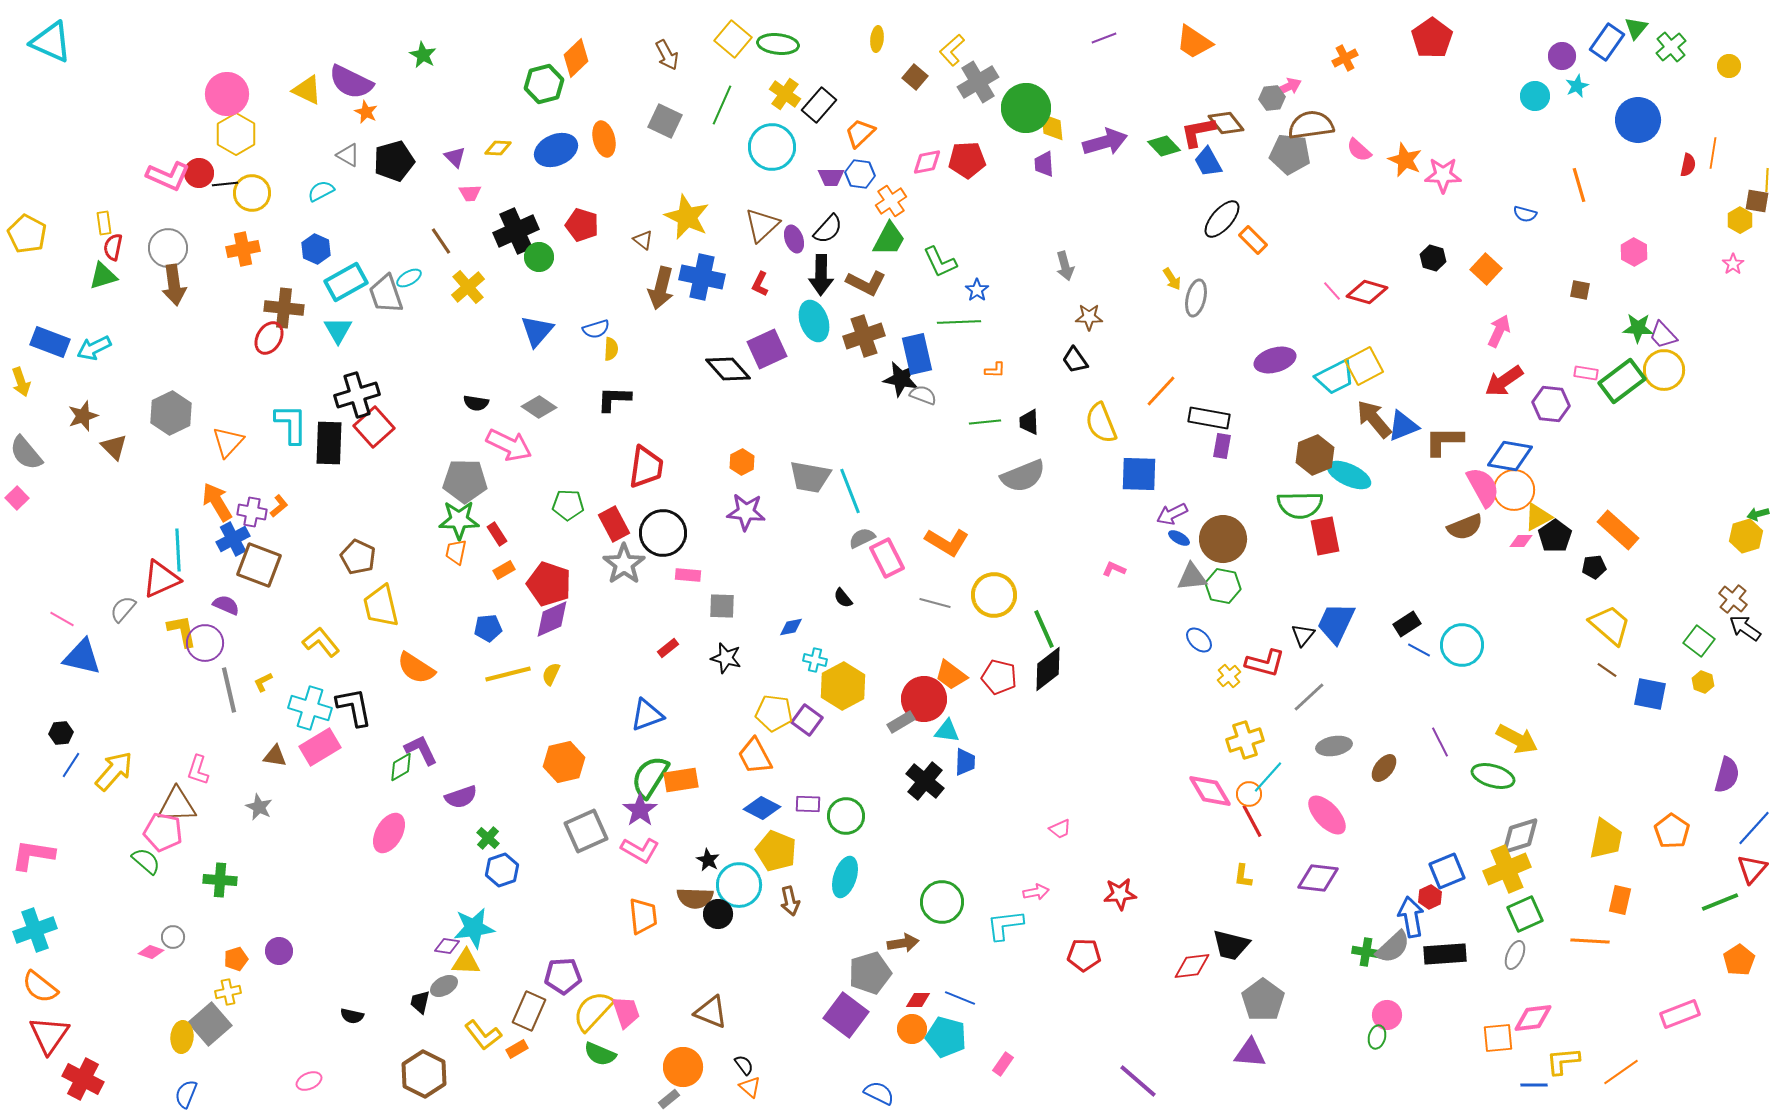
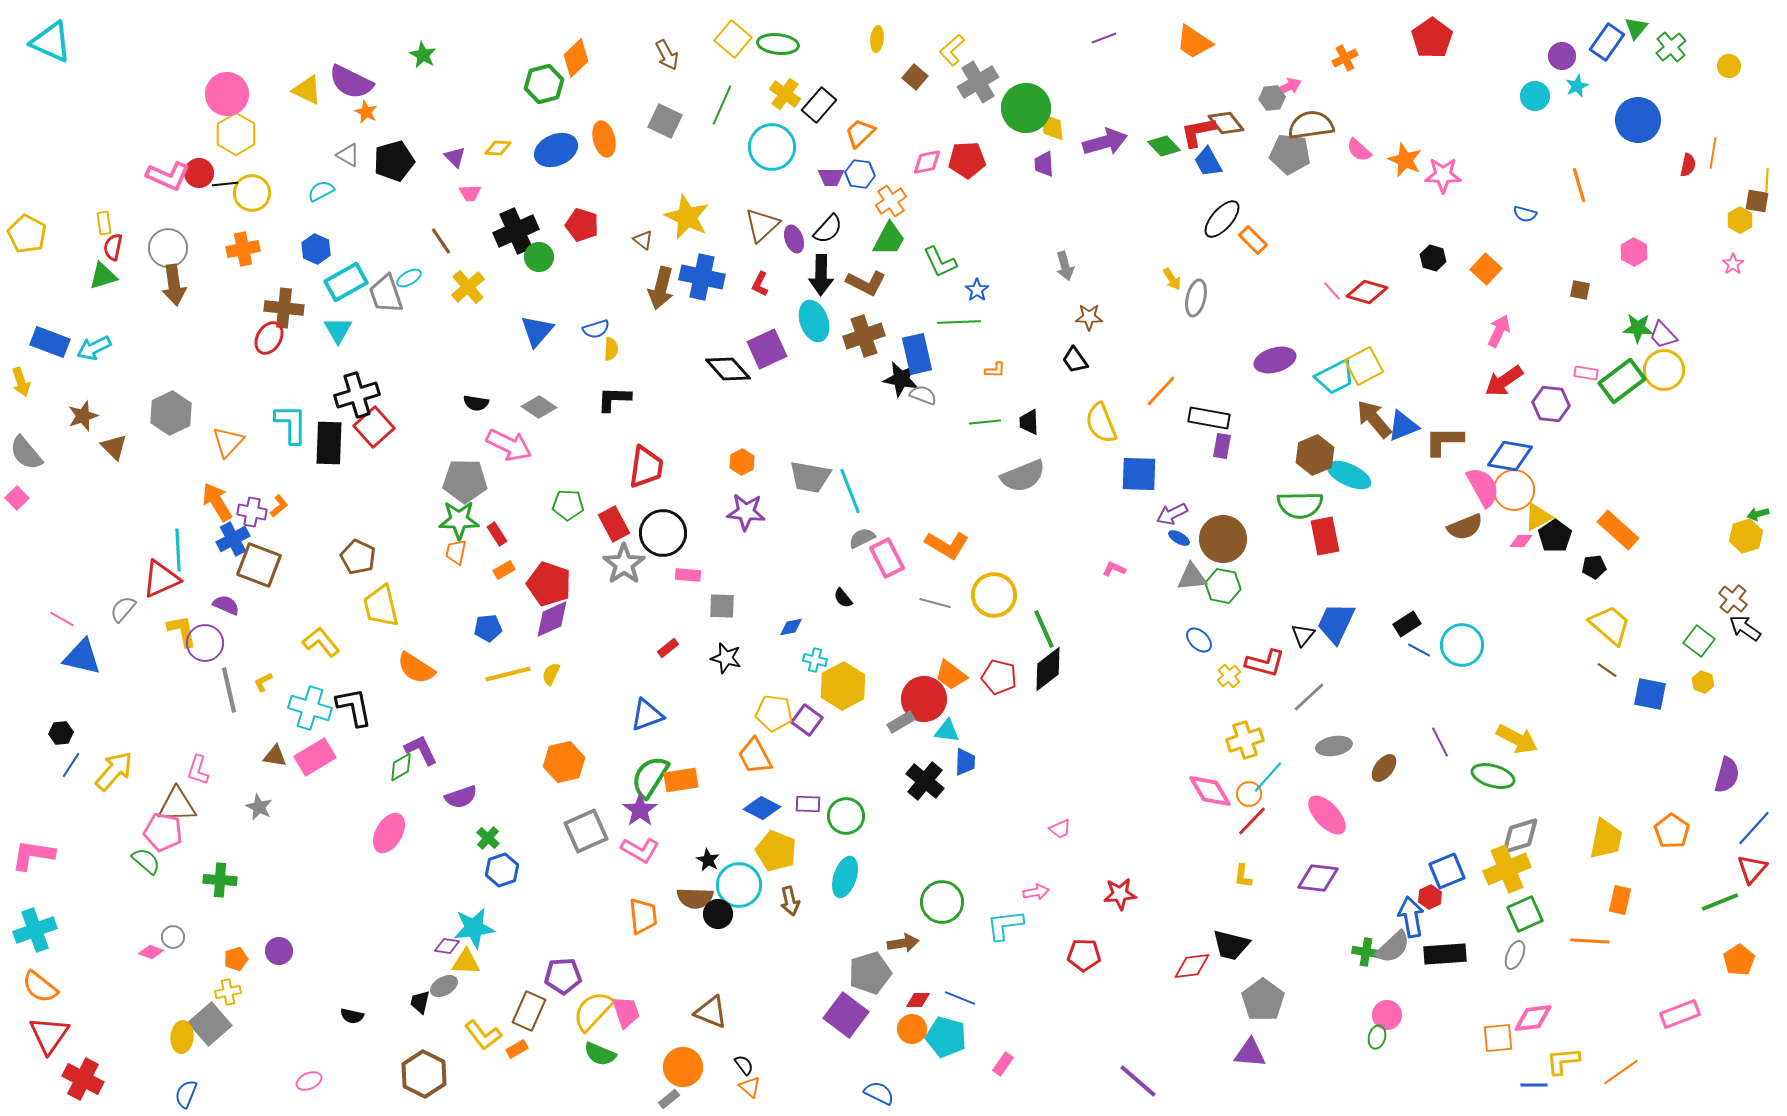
orange L-shape at (947, 542): moved 3 px down
pink rectangle at (320, 747): moved 5 px left, 10 px down
red line at (1252, 821): rotated 72 degrees clockwise
